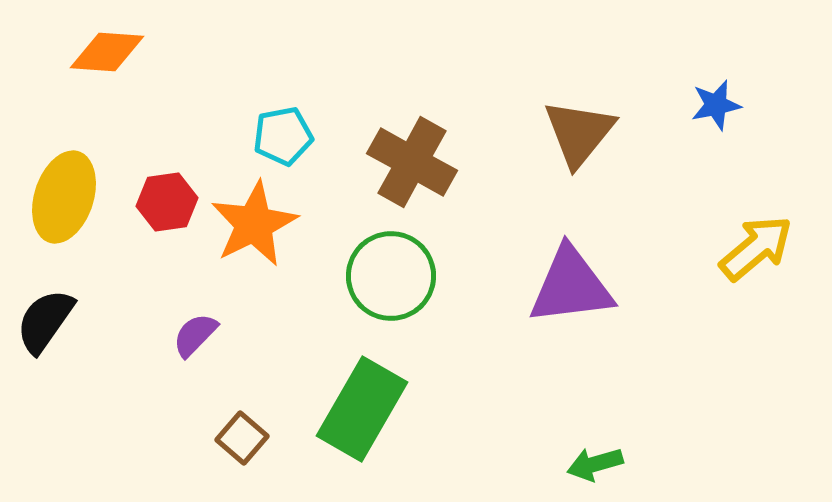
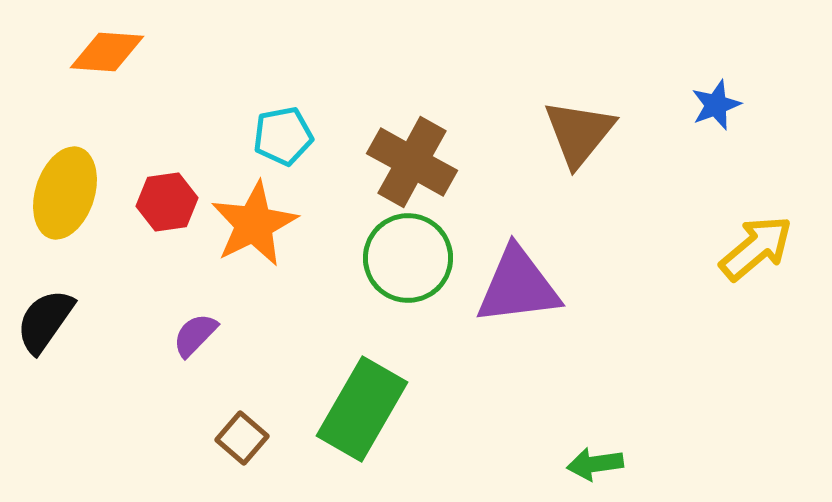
blue star: rotated 9 degrees counterclockwise
yellow ellipse: moved 1 px right, 4 px up
green circle: moved 17 px right, 18 px up
purple triangle: moved 53 px left
green arrow: rotated 8 degrees clockwise
